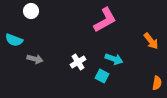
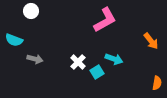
white cross: rotated 14 degrees counterclockwise
cyan square: moved 5 px left, 4 px up; rotated 32 degrees clockwise
